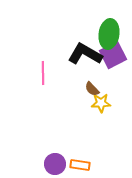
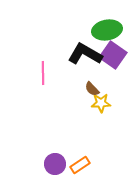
green ellipse: moved 2 px left, 4 px up; rotated 72 degrees clockwise
purple square: rotated 28 degrees counterclockwise
orange rectangle: rotated 42 degrees counterclockwise
